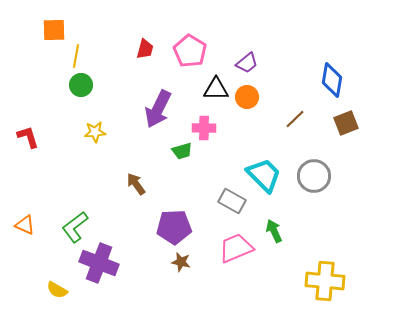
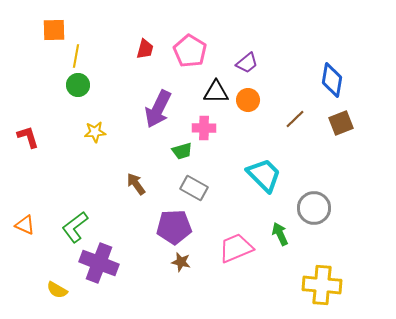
green circle: moved 3 px left
black triangle: moved 3 px down
orange circle: moved 1 px right, 3 px down
brown square: moved 5 px left
gray circle: moved 32 px down
gray rectangle: moved 38 px left, 13 px up
green arrow: moved 6 px right, 3 px down
yellow cross: moved 3 px left, 4 px down
